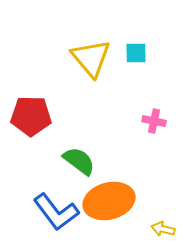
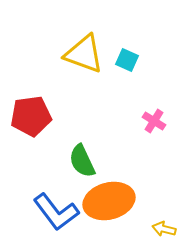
cyan square: moved 9 px left, 7 px down; rotated 25 degrees clockwise
yellow triangle: moved 7 px left, 4 px up; rotated 30 degrees counterclockwise
red pentagon: rotated 9 degrees counterclockwise
pink cross: rotated 20 degrees clockwise
green semicircle: moved 3 px right; rotated 152 degrees counterclockwise
yellow arrow: moved 1 px right
